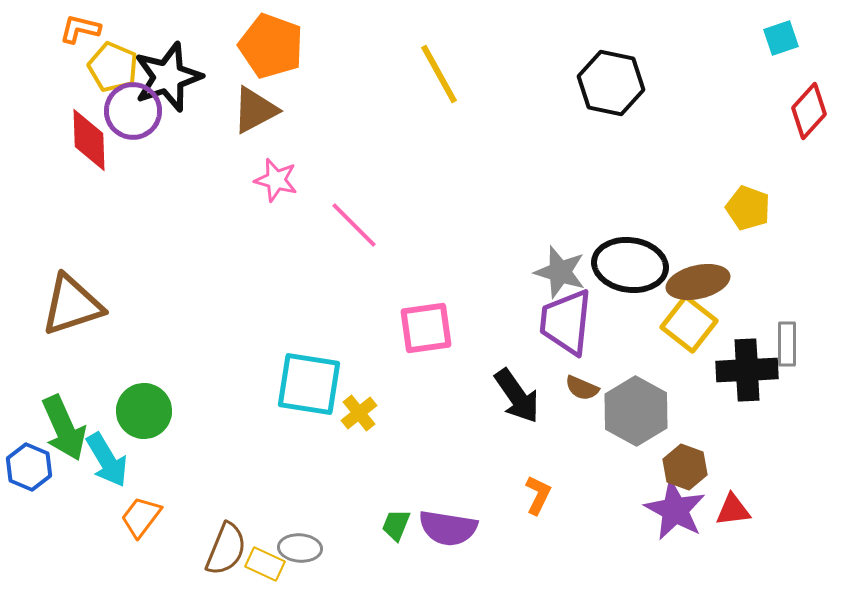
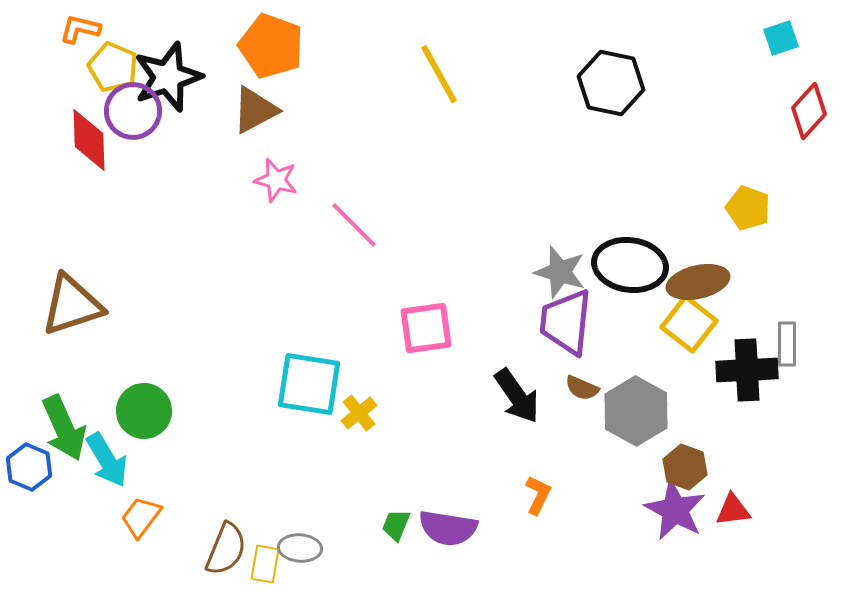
yellow rectangle at (265, 564): rotated 75 degrees clockwise
